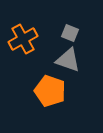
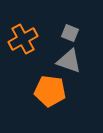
gray triangle: moved 1 px right, 1 px down
orange pentagon: rotated 12 degrees counterclockwise
